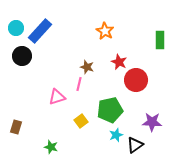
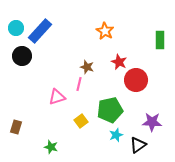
black triangle: moved 3 px right
